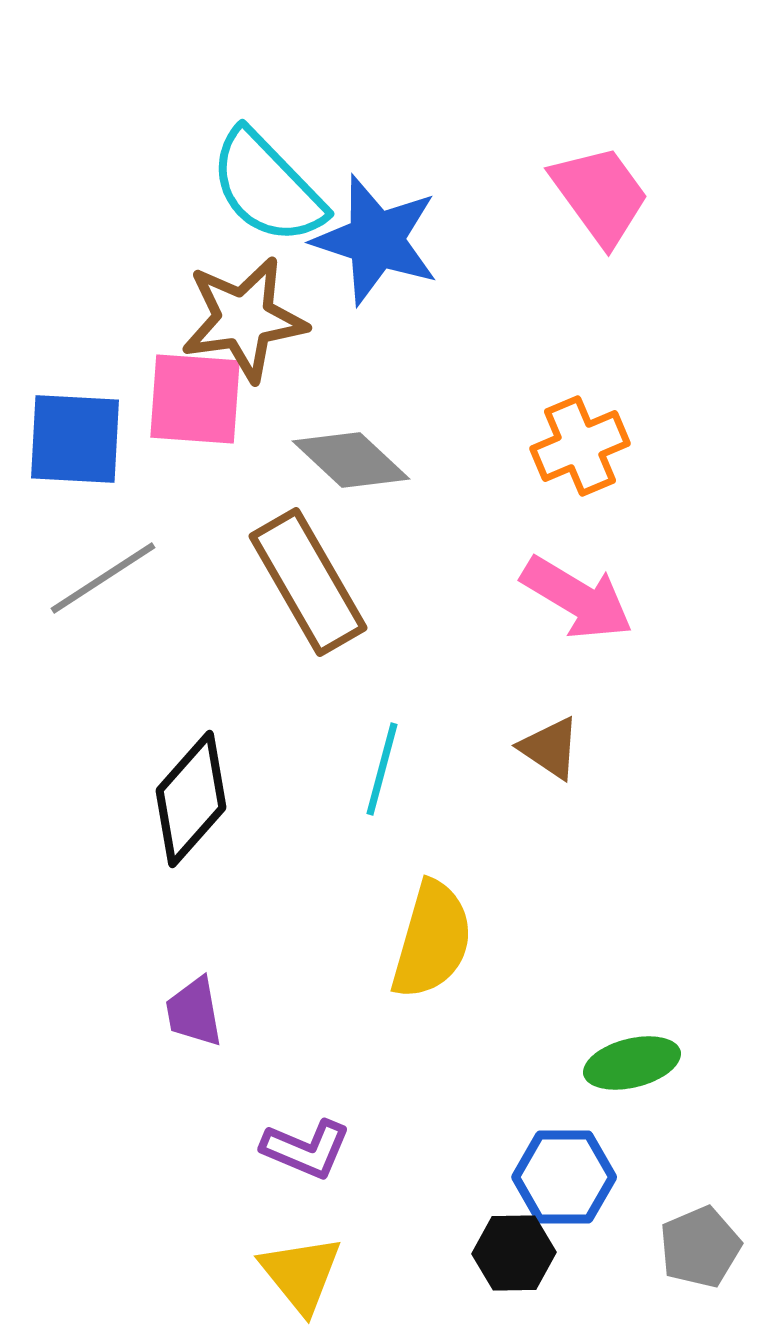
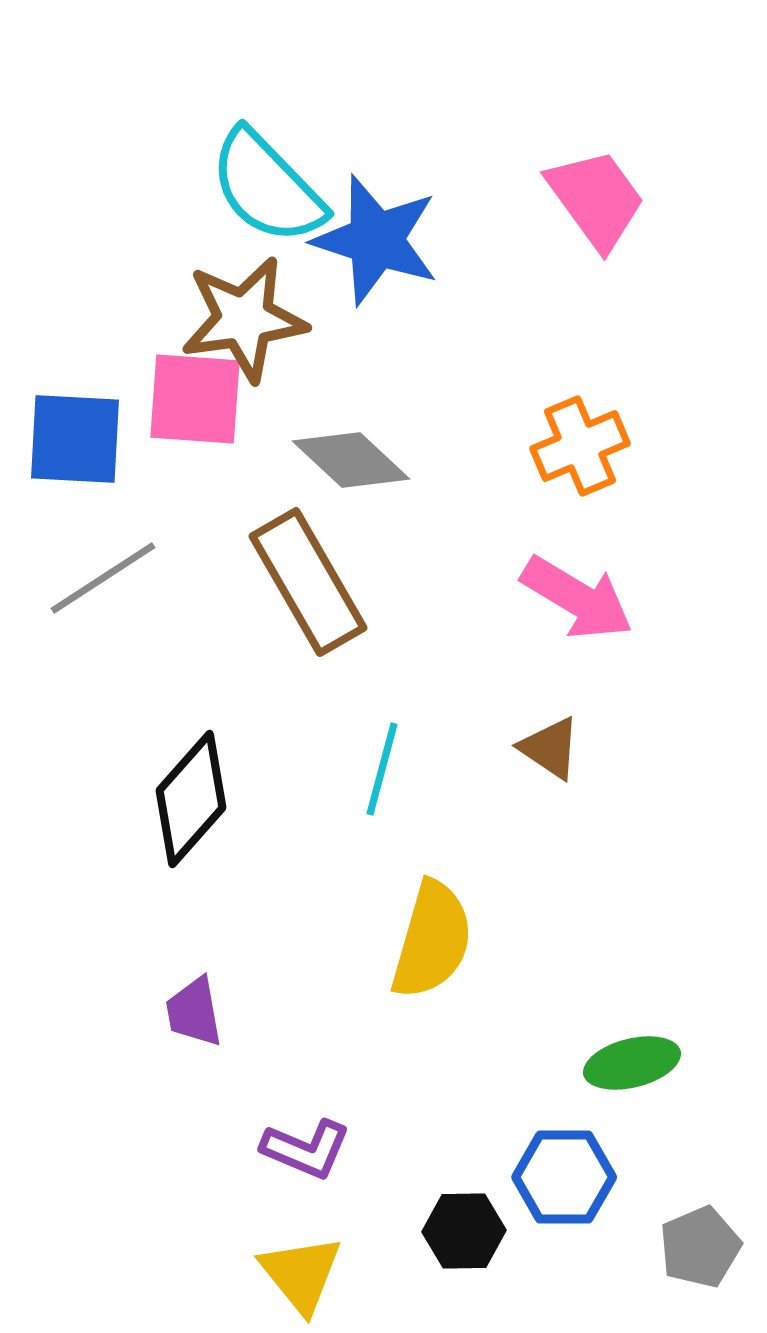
pink trapezoid: moved 4 px left, 4 px down
black hexagon: moved 50 px left, 22 px up
